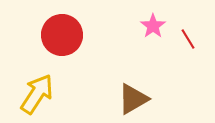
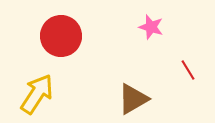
pink star: moved 2 px left, 1 px down; rotated 20 degrees counterclockwise
red circle: moved 1 px left, 1 px down
red line: moved 31 px down
